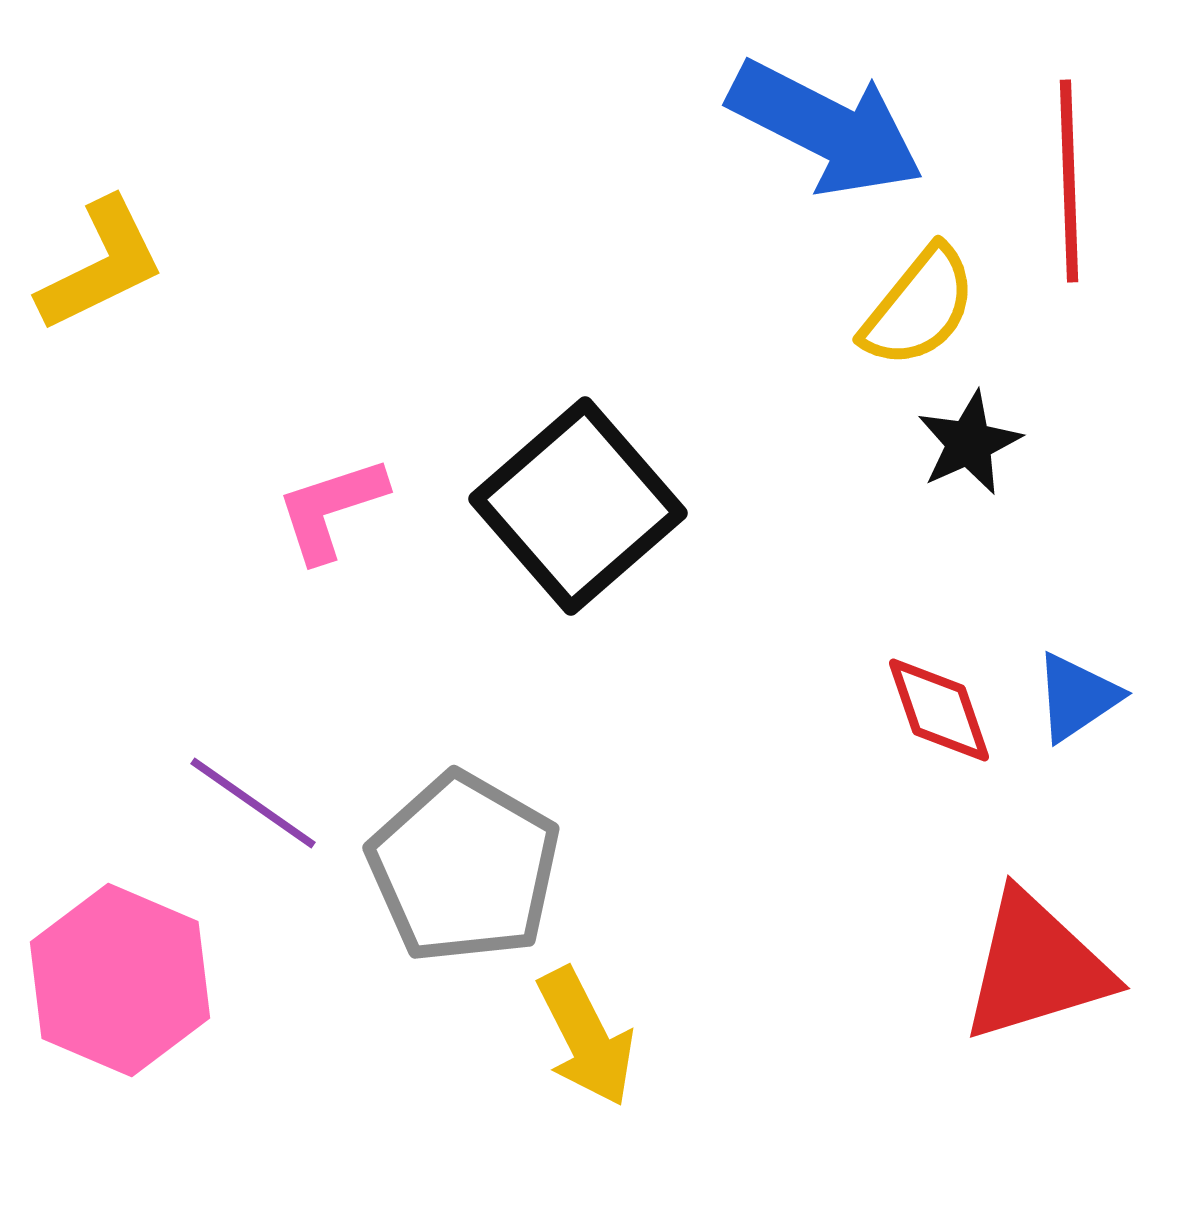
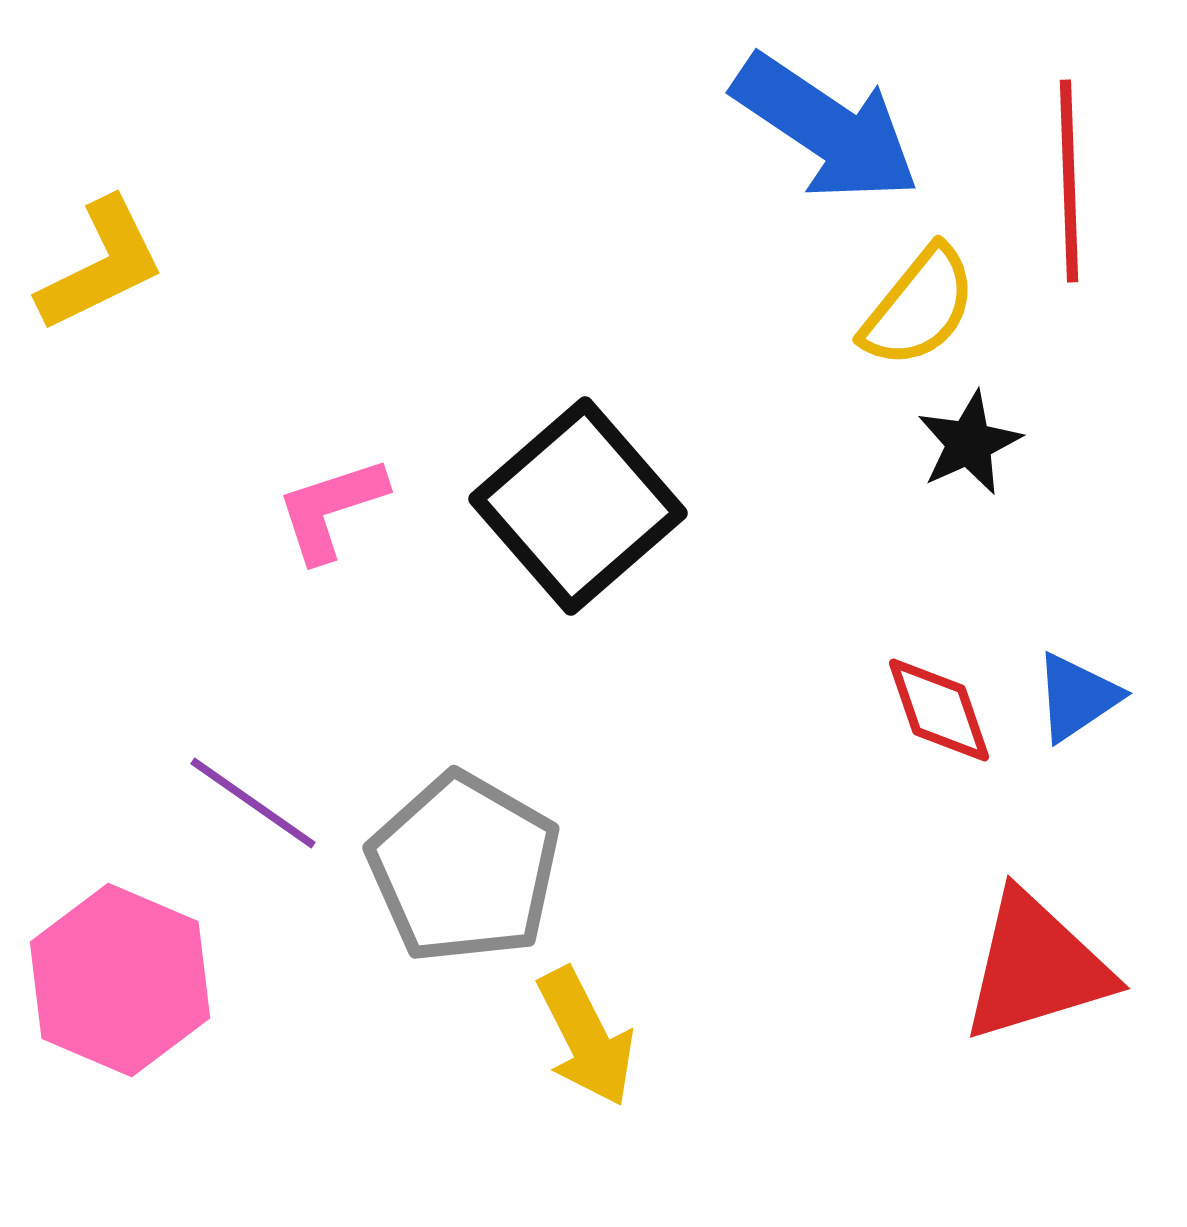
blue arrow: rotated 7 degrees clockwise
